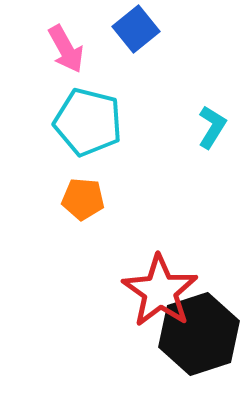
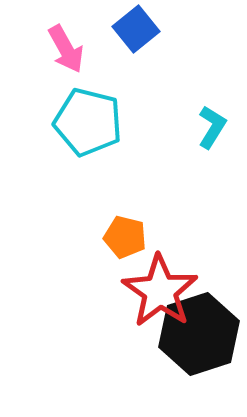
orange pentagon: moved 42 px right, 38 px down; rotated 9 degrees clockwise
